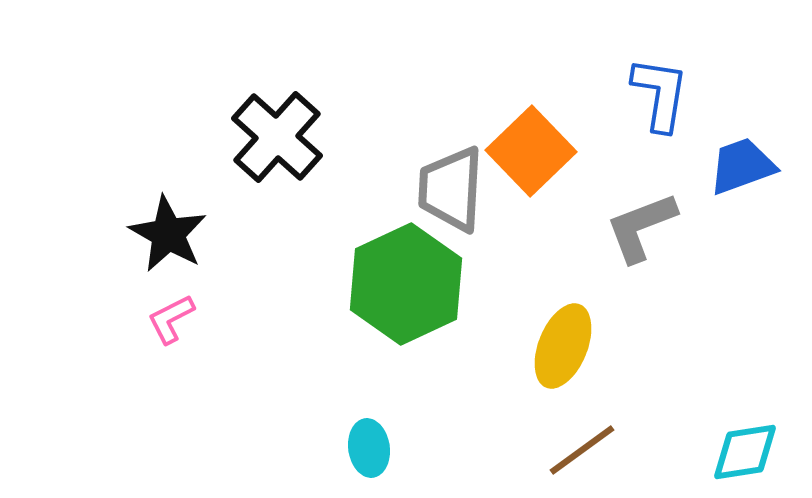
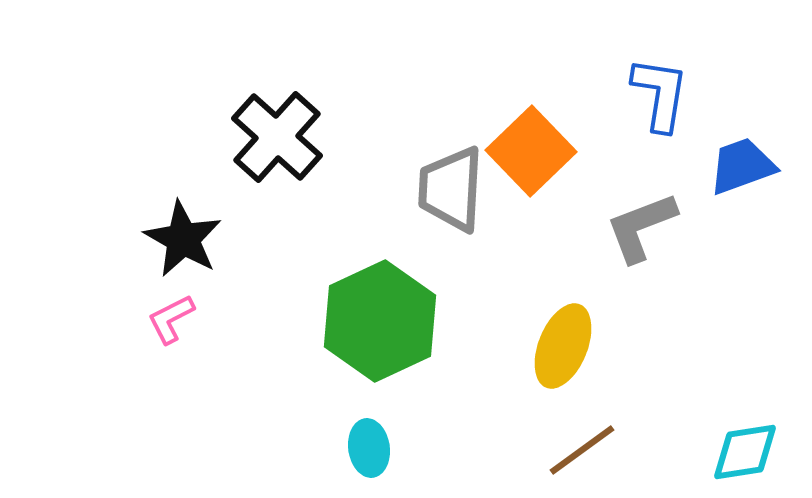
black star: moved 15 px right, 5 px down
green hexagon: moved 26 px left, 37 px down
